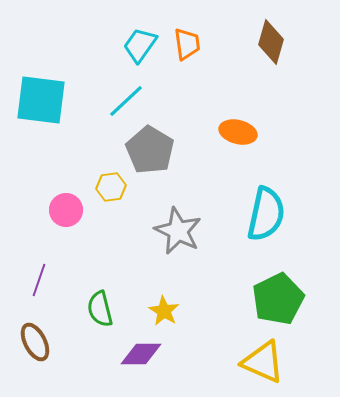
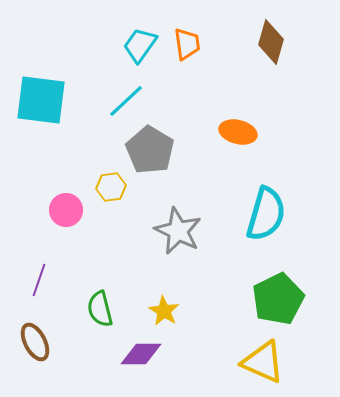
cyan semicircle: rotated 4 degrees clockwise
